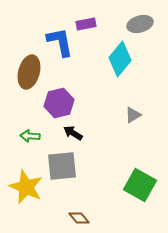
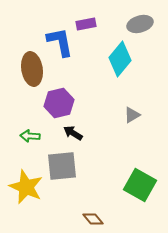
brown ellipse: moved 3 px right, 3 px up; rotated 24 degrees counterclockwise
gray triangle: moved 1 px left
brown diamond: moved 14 px right, 1 px down
